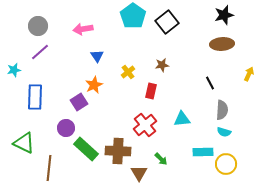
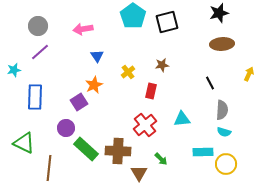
black star: moved 5 px left, 2 px up
black square: rotated 25 degrees clockwise
